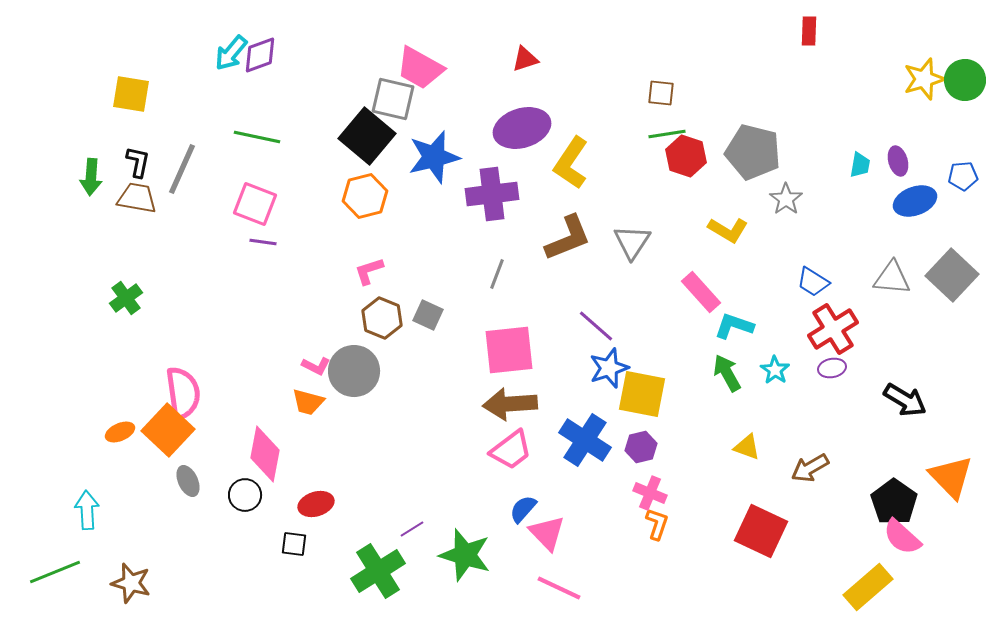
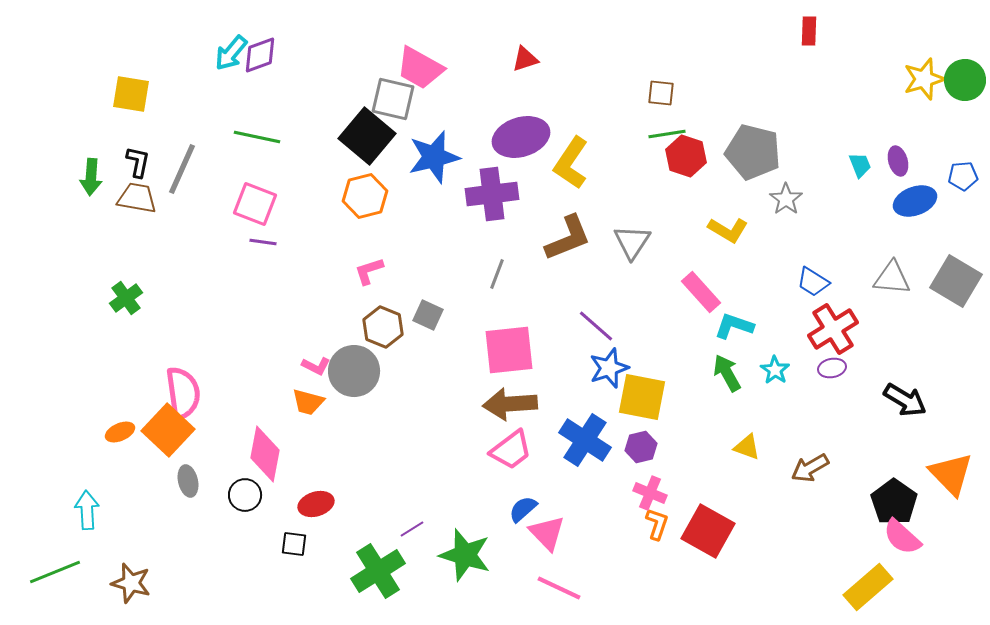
purple ellipse at (522, 128): moved 1 px left, 9 px down
cyan trapezoid at (860, 165): rotated 32 degrees counterclockwise
gray square at (952, 275): moved 4 px right, 6 px down; rotated 12 degrees counterclockwise
brown hexagon at (382, 318): moved 1 px right, 9 px down
yellow square at (642, 394): moved 3 px down
orange triangle at (951, 477): moved 3 px up
gray ellipse at (188, 481): rotated 12 degrees clockwise
blue semicircle at (523, 509): rotated 8 degrees clockwise
red square at (761, 531): moved 53 px left; rotated 4 degrees clockwise
